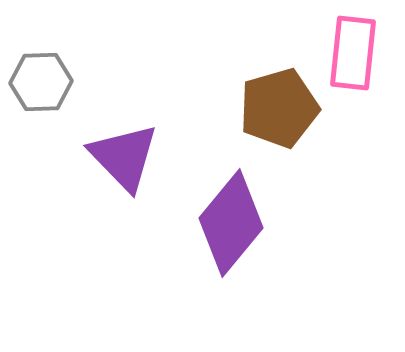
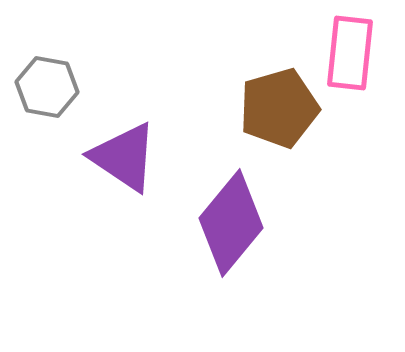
pink rectangle: moved 3 px left
gray hexagon: moved 6 px right, 5 px down; rotated 12 degrees clockwise
purple triangle: rotated 12 degrees counterclockwise
